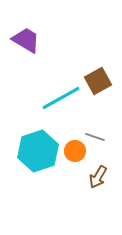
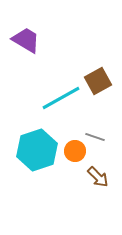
cyan hexagon: moved 1 px left, 1 px up
brown arrow: rotated 75 degrees counterclockwise
